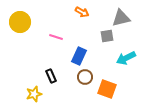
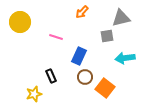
orange arrow: rotated 104 degrees clockwise
cyan arrow: moved 1 px left; rotated 18 degrees clockwise
orange square: moved 2 px left, 1 px up; rotated 18 degrees clockwise
